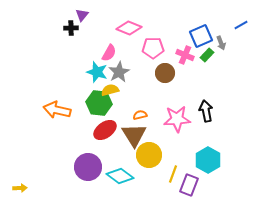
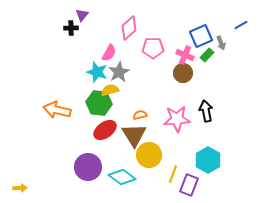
pink diamond: rotated 65 degrees counterclockwise
brown circle: moved 18 px right
cyan diamond: moved 2 px right, 1 px down
